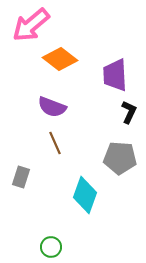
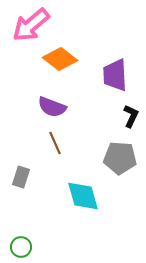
black L-shape: moved 2 px right, 4 px down
cyan diamond: moved 2 px left, 1 px down; rotated 36 degrees counterclockwise
green circle: moved 30 px left
